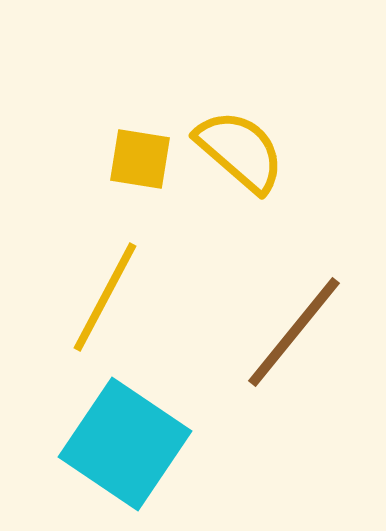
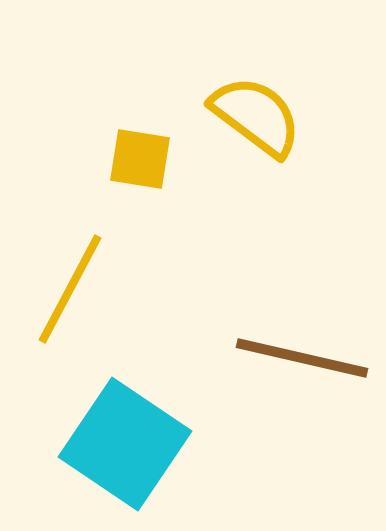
yellow semicircle: moved 16 px right, 35 px up; rotated 4 degrees counterclockwise
yellow line: moved 35 px left, 8 px up
brown line: moved 8 px right, 26 px down; rotated 64 degrees clockwise
